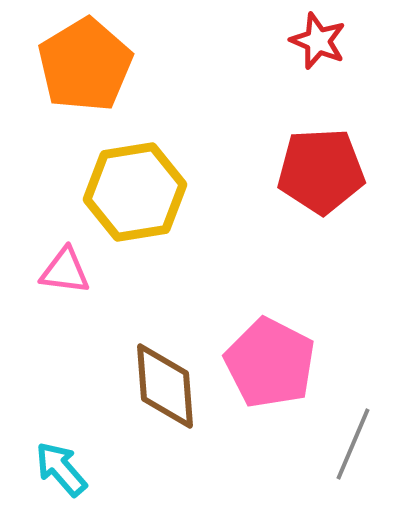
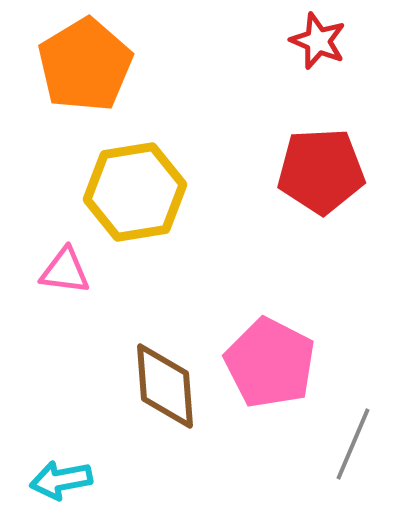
cyan arrow: moved 11 px down; rotated 60 degrees counterclockwise
